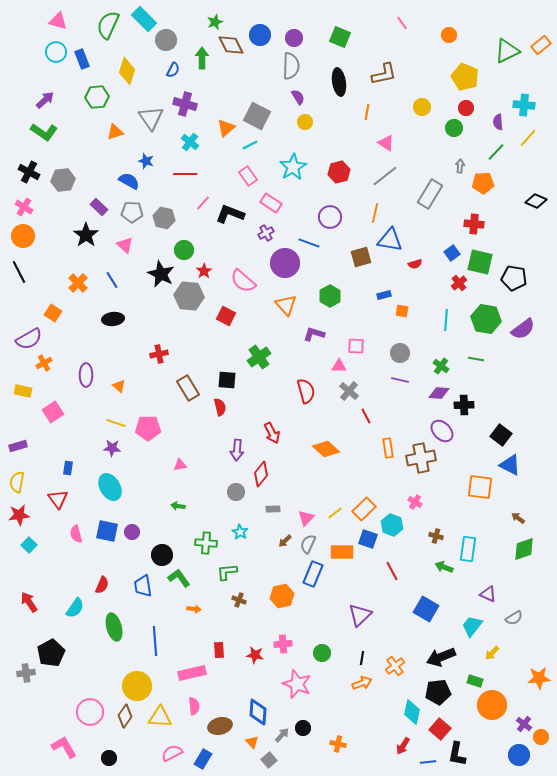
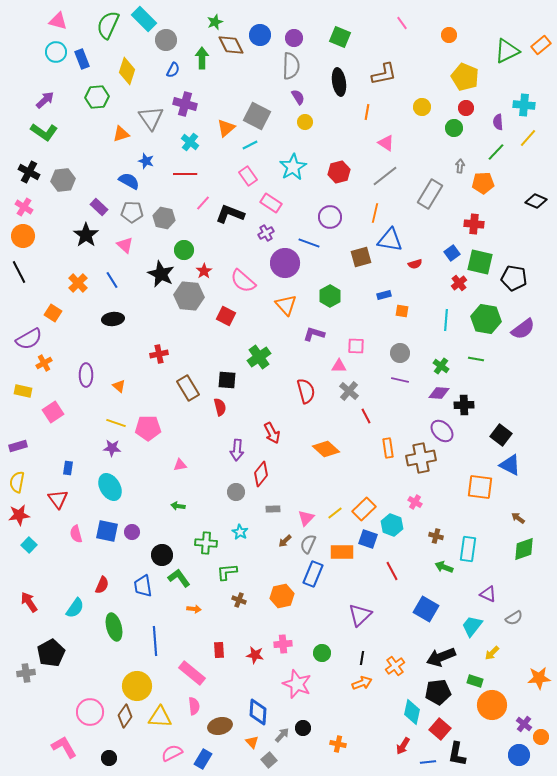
orange triangle at (115, 132): moved 6 px right, 2 px down
pink rectangle at (192, 673): rotated 52 degrees clockwise
